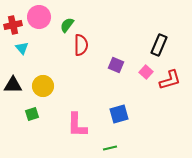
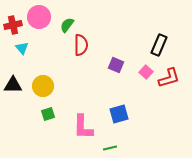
red L-shape: moved 1 px left, 2 px up
green square: moved 16 px right
pink L-shape: moved 6 px right, 2 px down
